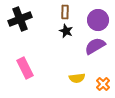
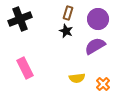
brown rectangle: moved 3 px right, 1 px down; rotated 16 degrees clockwise
purple circle: moved 1 px up
